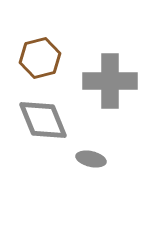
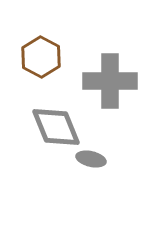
brown hexagon: moved 1 px right, 1 px up; rotated 18 degrees counterclockwise
gray diamond: moved 13 px right, 7 px down
